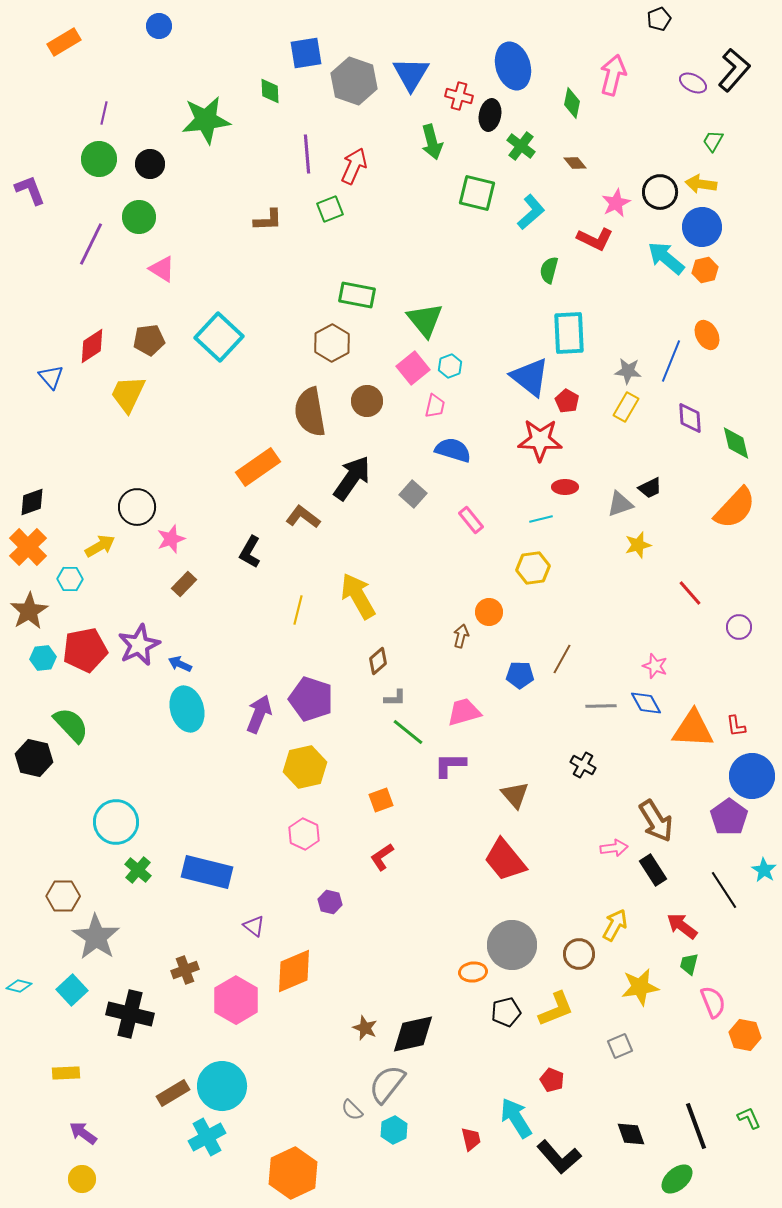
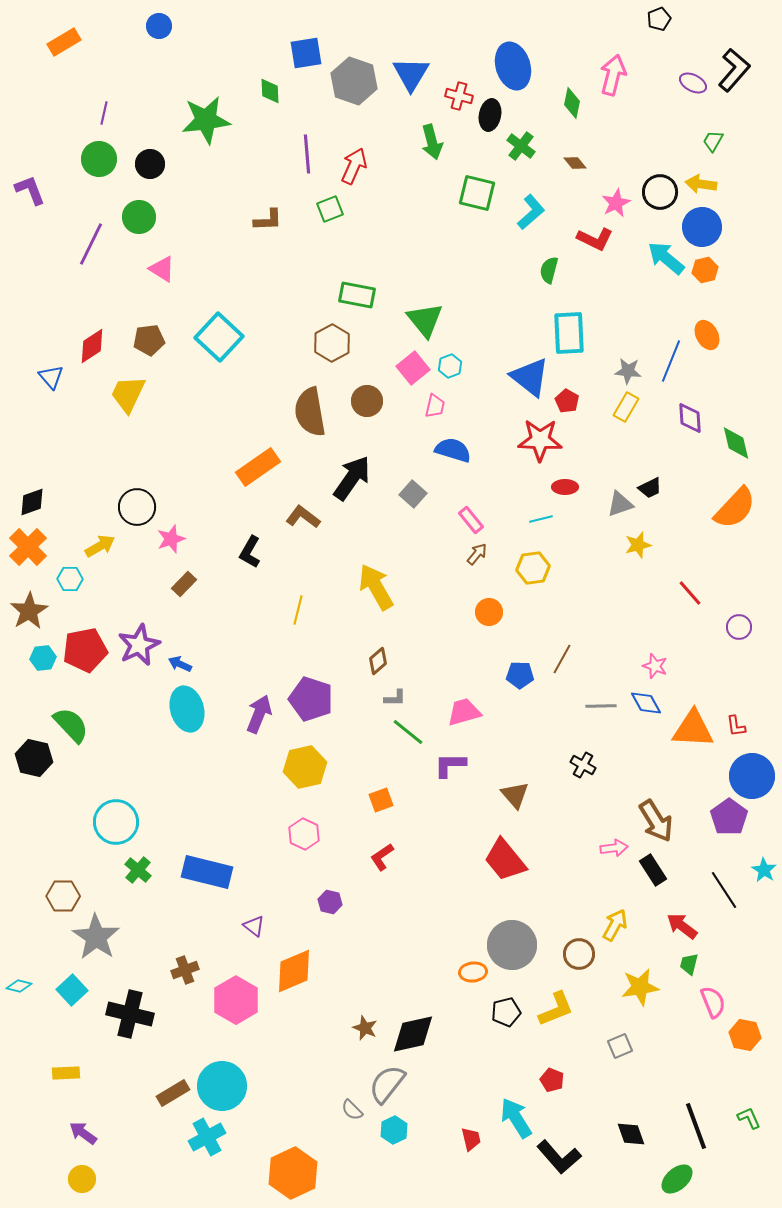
yellow arrow at (358, 596): moved 18 px right, 9 px up
brown arrow at (461, 636): moved 16 px right, 82 px up; rotated 25 degrees clockwise
